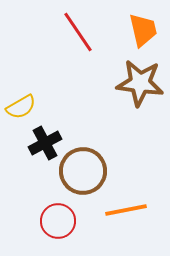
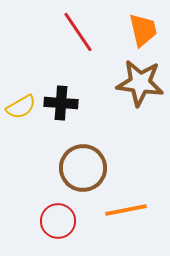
black cross: moved 16 px right, 40 px up; rotated 32 degrees clockwise
brown circle: moved 3 px up
